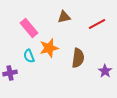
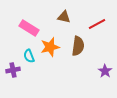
brown triangle: rotated 24 degrees clockwise
pink rectangle: rotated 18 degrees counterclockwise
orange star: moved 1 px right, 1 px up
brown semicircle: moved 12 px up
purple cross: moved 3 px right, 3 px up
